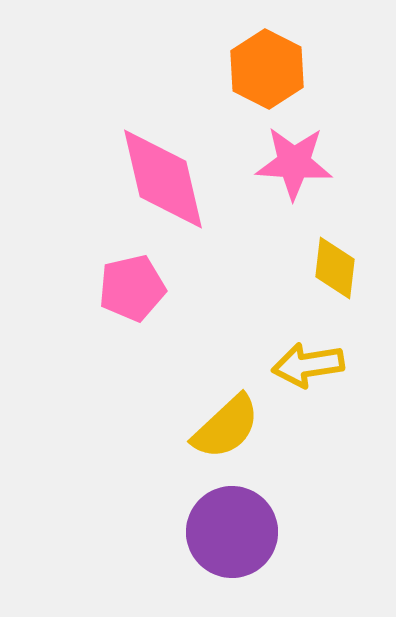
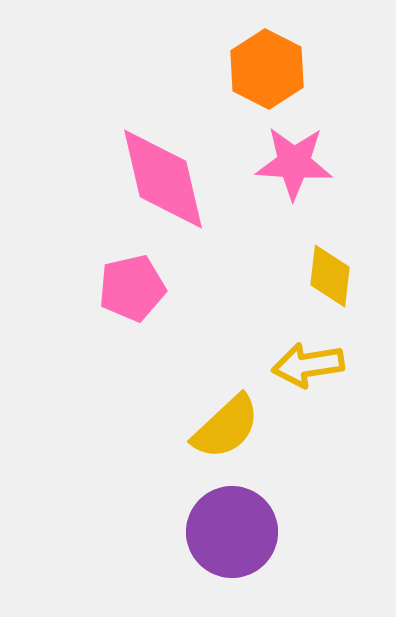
yellow diamond: moved 5 px left, 8 px down
